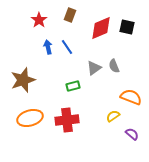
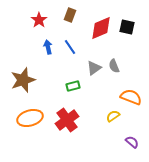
blue line: moved 3 px right
red cross: rotated 30 degrees counterclockwise
purple semicircle: moved 8 px down
